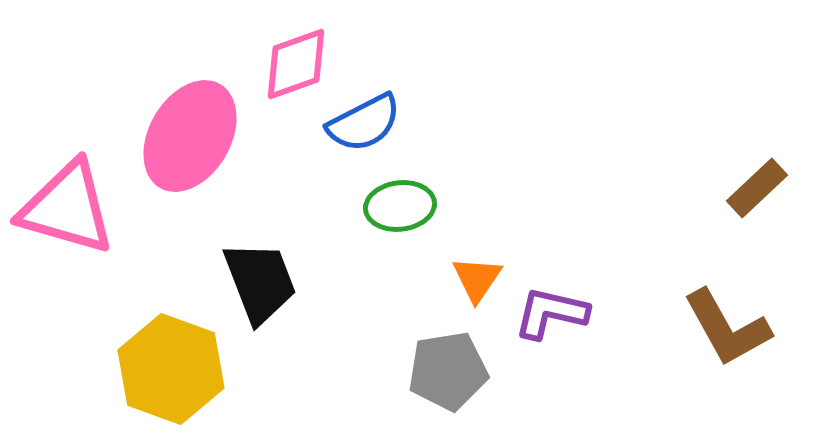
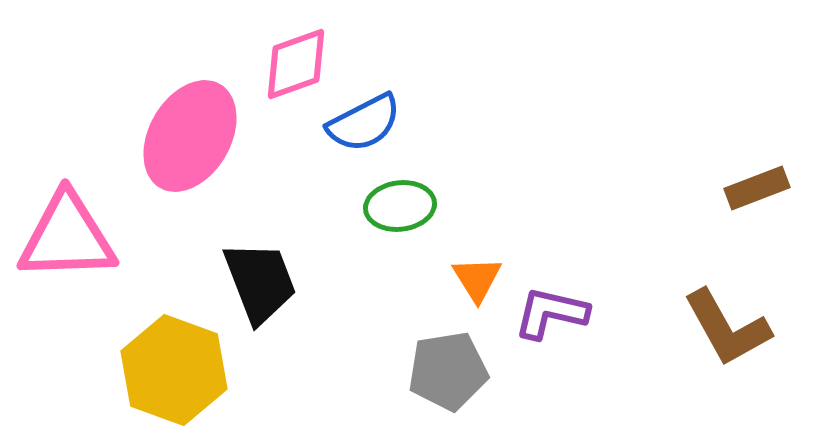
brown rectangle: rotated 22 degrees clockwise
pink triangle: moved 29 px down; rotated 18 degrees counterclockwise
orange triangle: rotated 6 degrees counterclockwise
yellow hexagon: moved 3 px right, 1 px down
